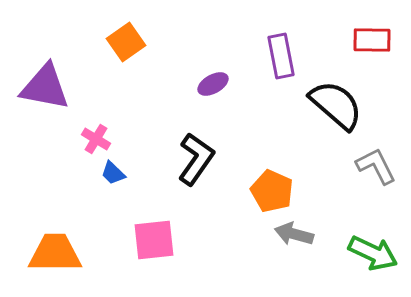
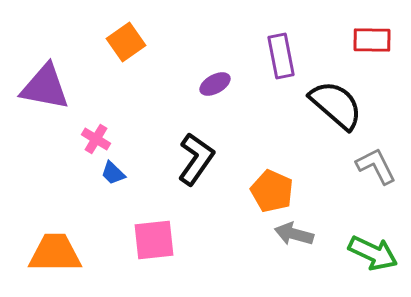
purple ellipse: moved 2 px right
